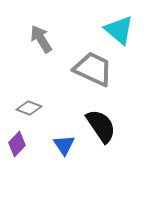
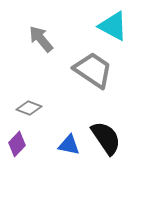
cyan triangle: moved 6 px left, 4 px up; rotated 12 degrees counterclockwise
gray arrow: rotated 8 degrees counterclockwise
gray trapezoid: moved 1 px down; rotated 9 degrees clockwise
black semicircle: moved 5 px right, 12 px down
blue triangle: moved 5 px right; rotated 45 degrees counterclockwise
